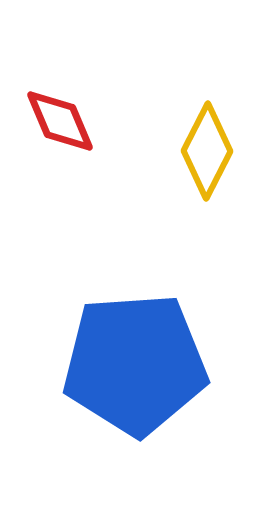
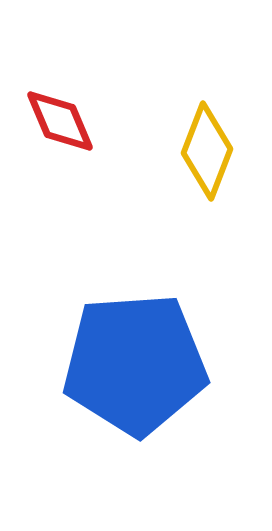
yellow diamond: rotated 6 degrees counterclockwise
